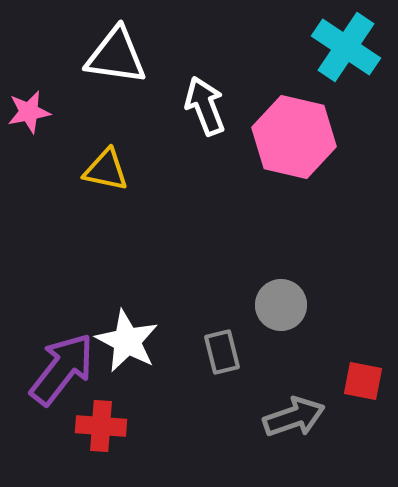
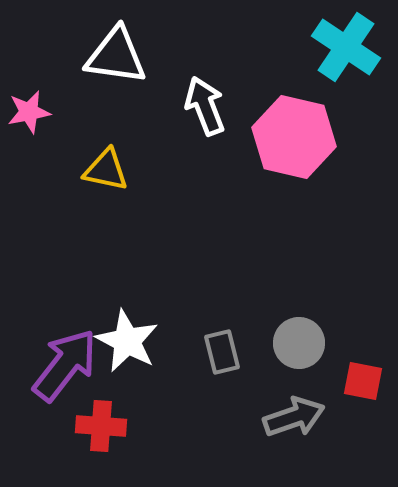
gray circle: moved 18 px right, 38 px down
purple arrow: moved 3 px right, 4 px up
